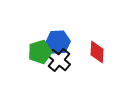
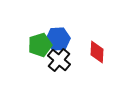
blue hexagon: moved 3 px up
green pentagon: moved 7 px up
